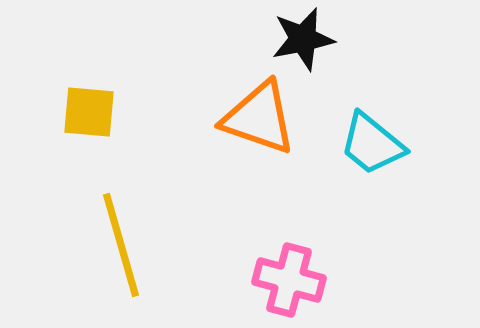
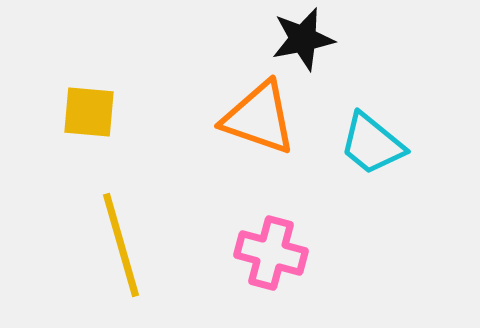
pink cross: moved 18 px left, 27 px up
